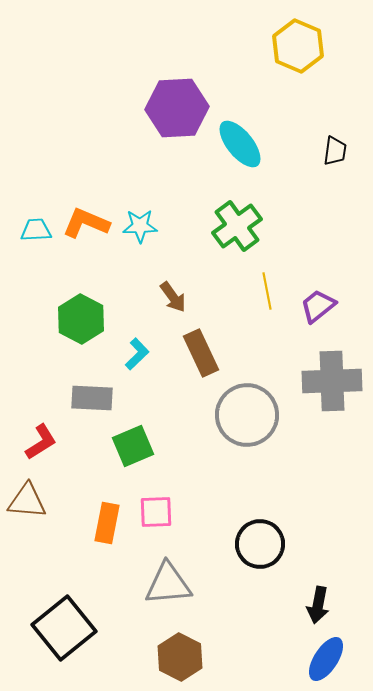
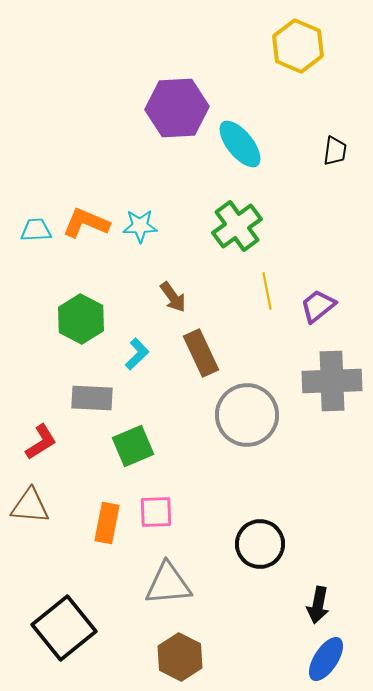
brown triangle: moved 3 px right, 5 px down
